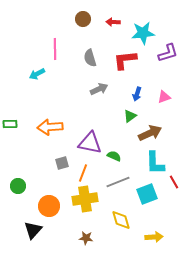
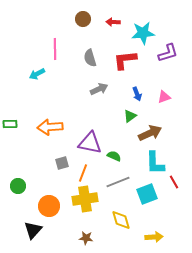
blue arrow: rotated 40 degrees counterclockwise
